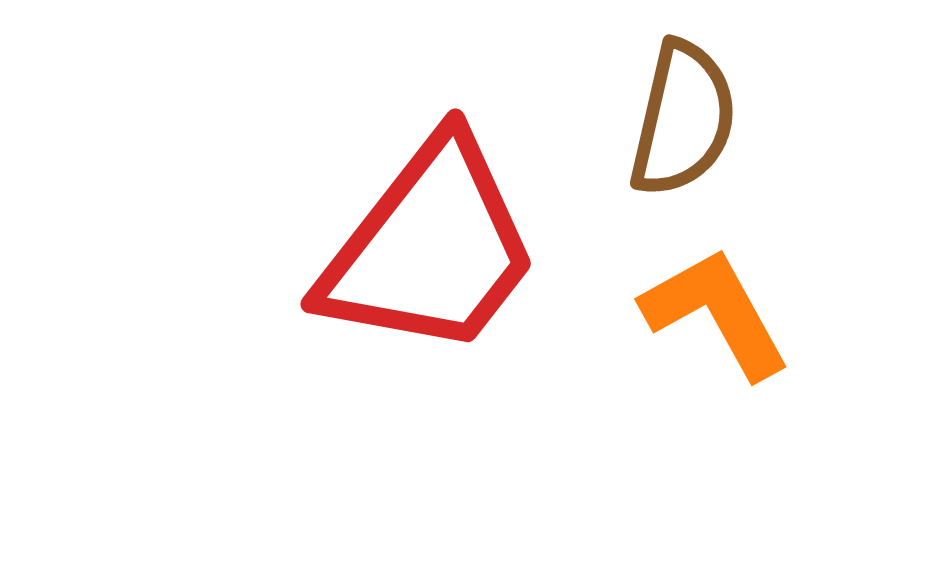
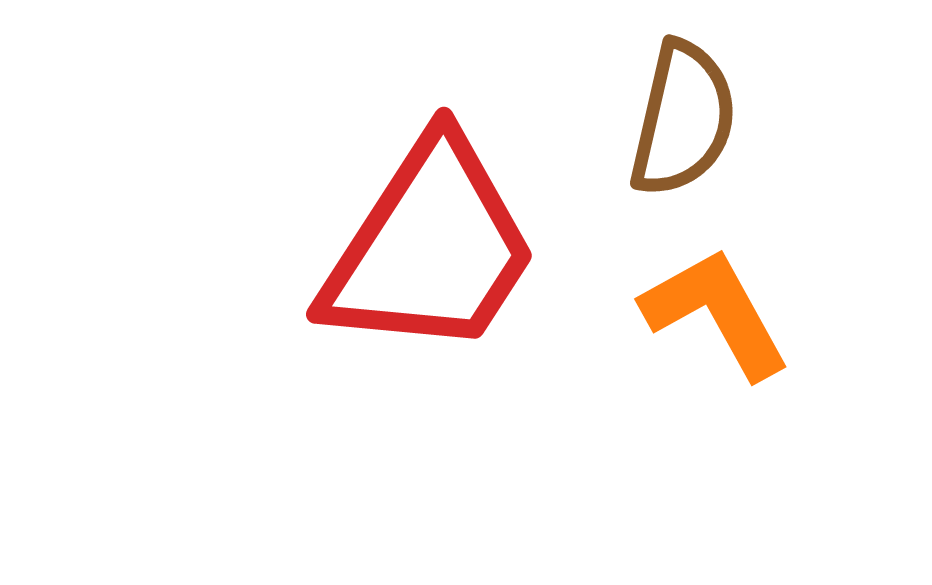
red trapezoid: rotated 5 degrees counterclockwise
